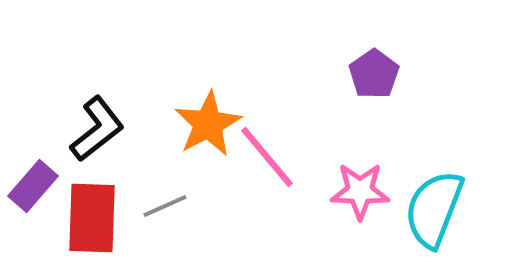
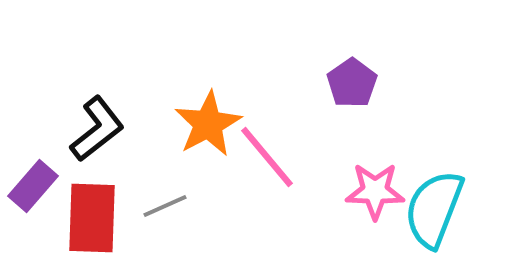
purple pentagon: moved 22 px left, 9 px down
pink star: moved 15 px right
